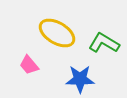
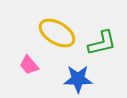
green L-shape: moved 2 px left; rotated 136 degrees clockwise
blue star: moved 2 px left
